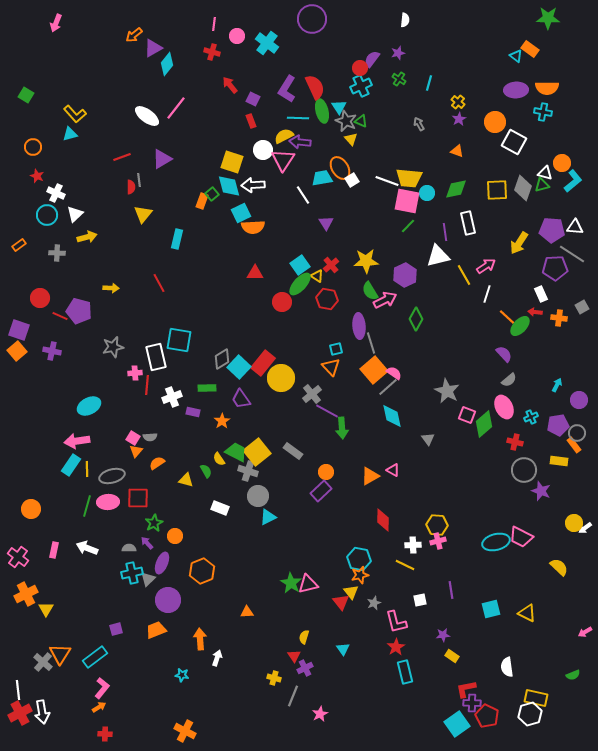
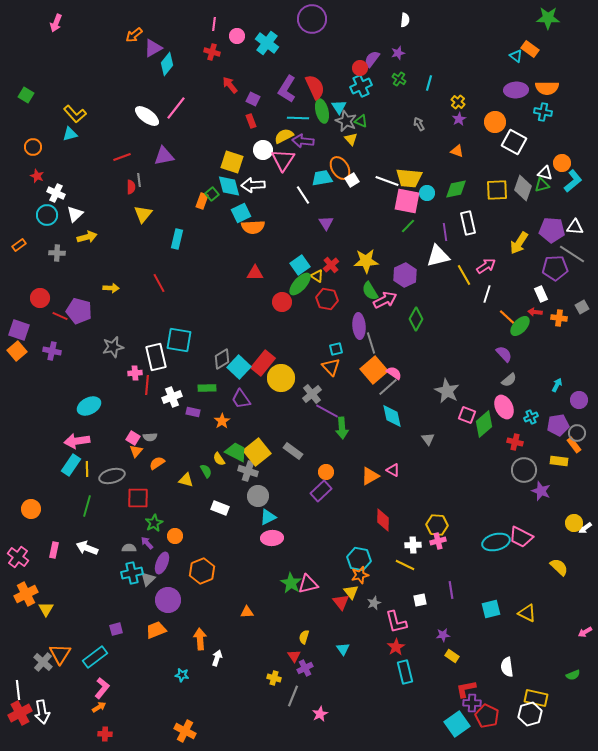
purple arrow at (300, 142): moved 3 px right, 1 px up
purple triangle at (162, 159): moved 2 px right, 3 px up; rotated 20 degrees clockwise
pink ellipse at (108, 502): moved 164 px right, 36 px down
